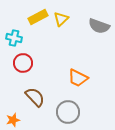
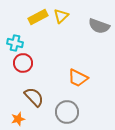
yellow triangle: moved 3 px up
cyan cross: moved 1 px right, 5 px down
brown semicircle: moved 1 px left
gray circle: moved 1 px left
orange star: moved 5 px right, 1 px up
